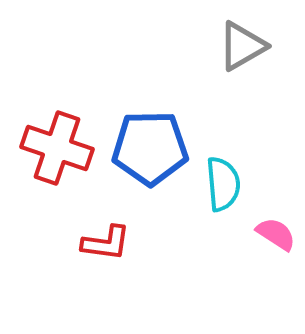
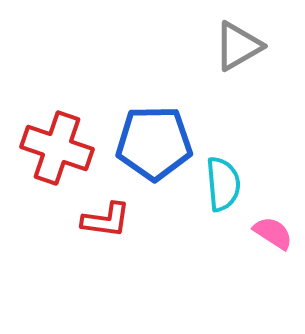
gray triangle: moved 4 px left
blue pentagon: moved 4 px right, 5 px up
pink semicircle: moved 3 px left, 1 px up
red L-shape: moved 23 px up
